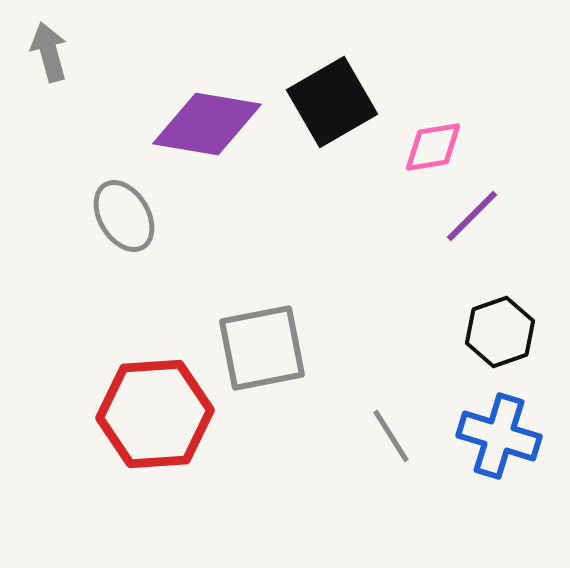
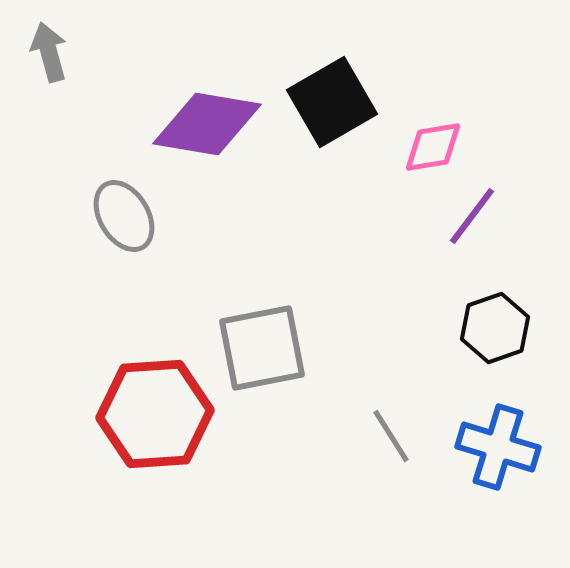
purple line: rotated 8 degrees counterclockwise
black hexagon: moved 5 px left, 4 px up
blue cross: moved 1 px left, 11 px down
